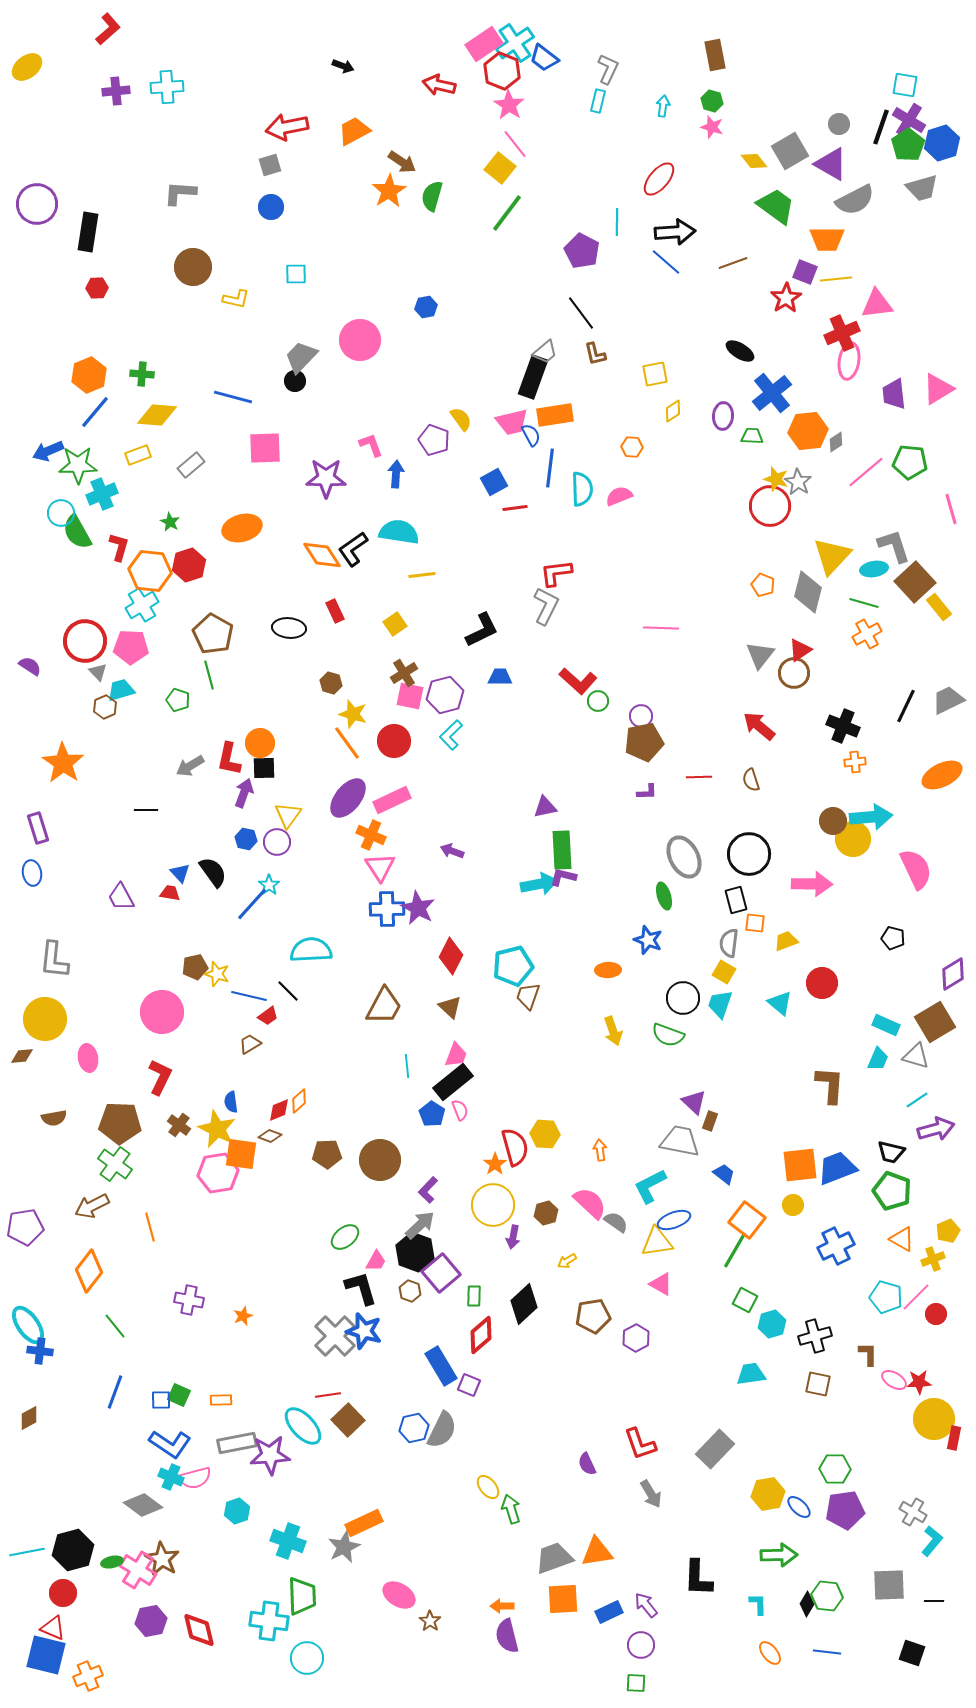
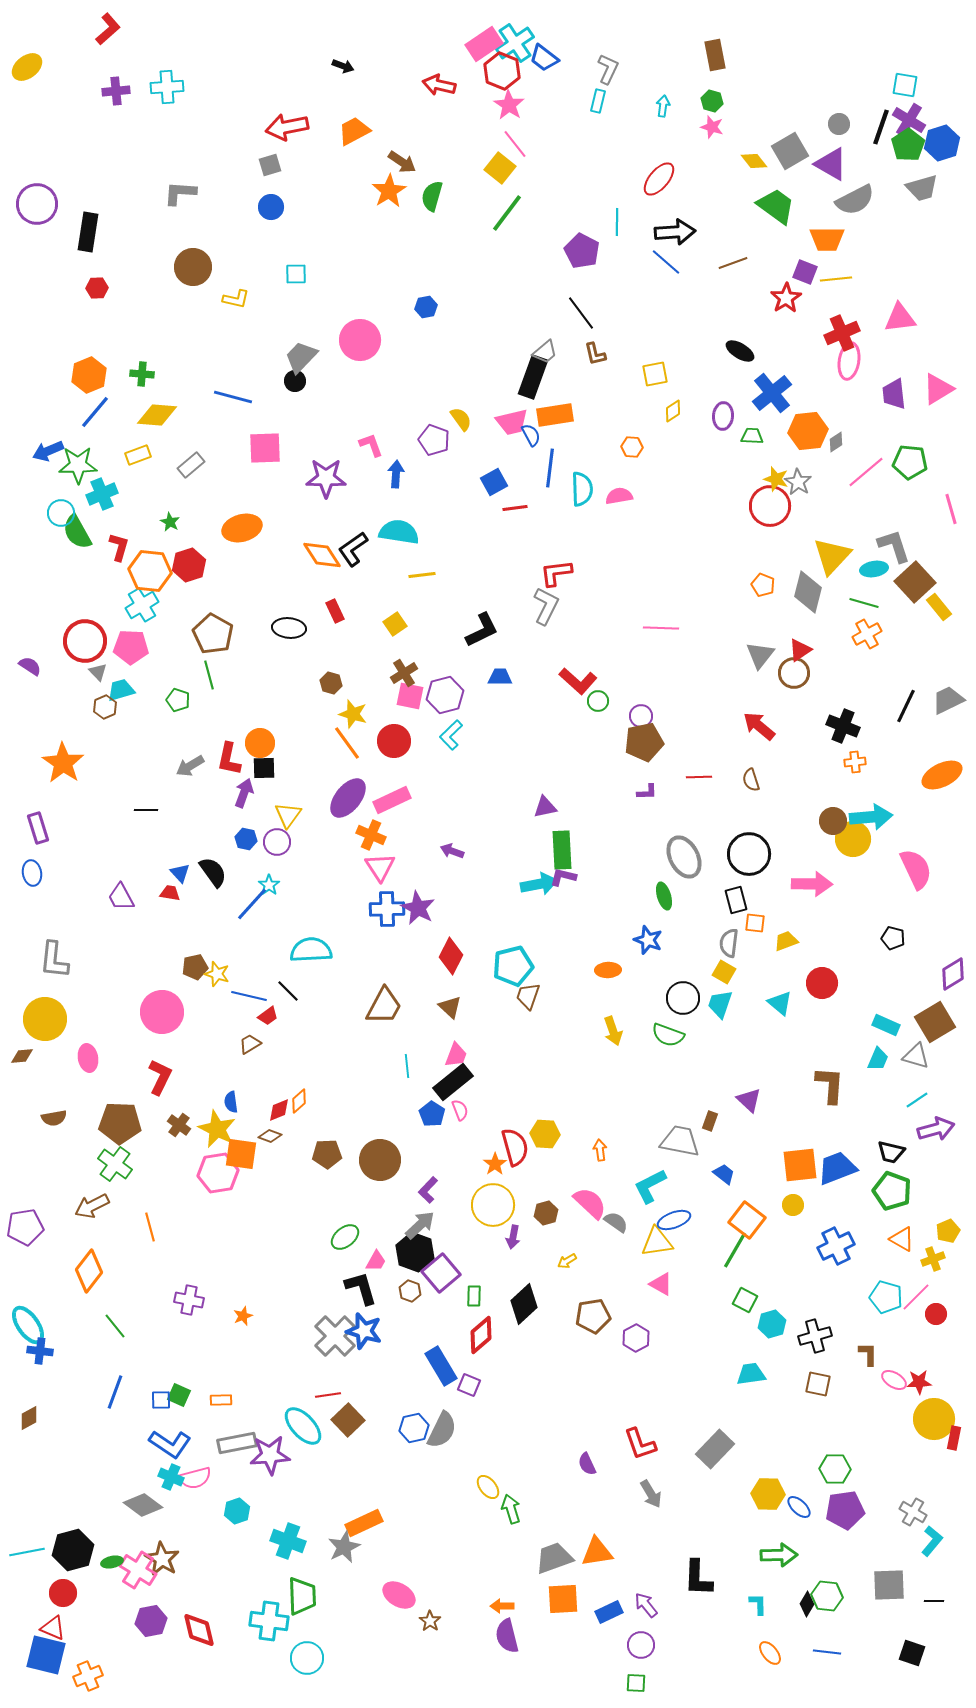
pink triangle at (877, 304): moved 23 px right, 14 px down
pink semicircle at (619, 496): rotated 12 degrees clockwise
purple triangle at (694, 1102): moved 55 px right, 2 px up
yellow hexagon at (768, 1494): rotated 12 degrees clockwise
